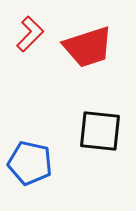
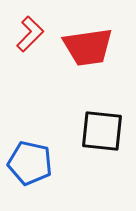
red trapezoid: rotated 10 degrees clockwise
black square: moved 2 px right
